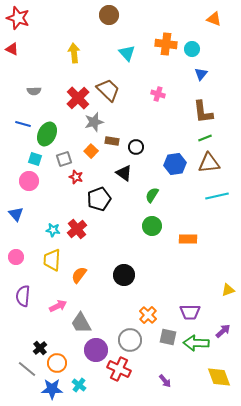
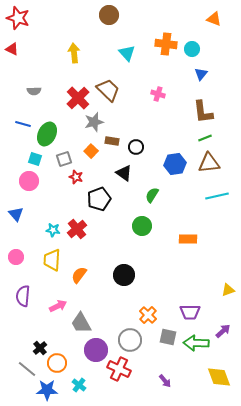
green circle at (152, 226): moved 10 px left
blue star at (52, 389): moved 5 px left, 1 px down
